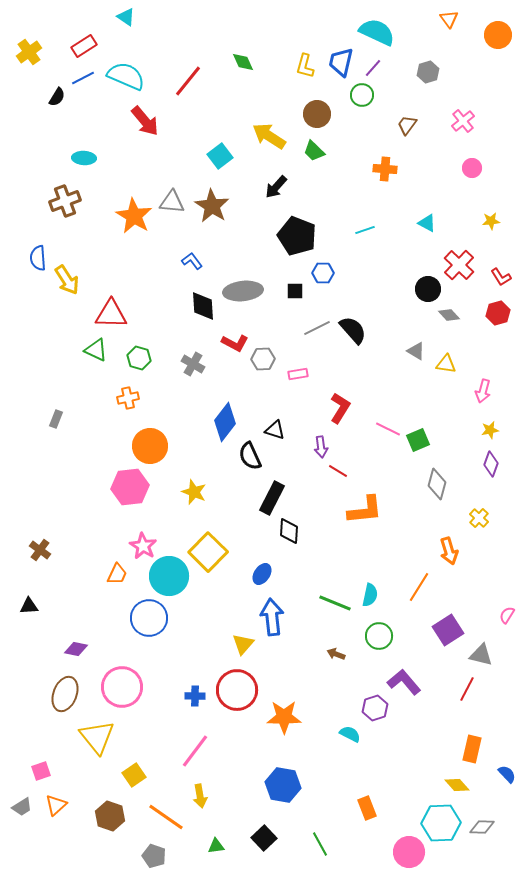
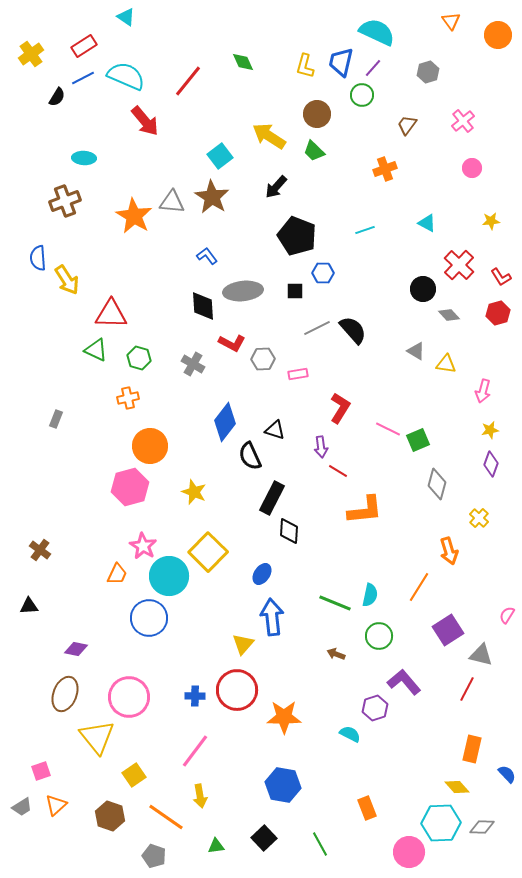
orange triangle at (449, 19): moved 2 px right, 2 px down
yellow cross at (29, 52): moved 2 px right, 2 px down
orange cross at (385, 169): rotated 25 degrees counterclockwise
brown star at (212, 206): moved 9 px up
blue L-shape at (192, 261): moved 15 px right, 5 px up
black circle at (428, 289): moved 5 px left
red L-shape at (235, 343): moved 3 px left
pink hexagon at (130, 487): rotated 9 degrees counterclockwise
pink circle at (122, 687): moved 7 px right, 10 px down
yellow diamond at (457, 785): moved 2 px down
